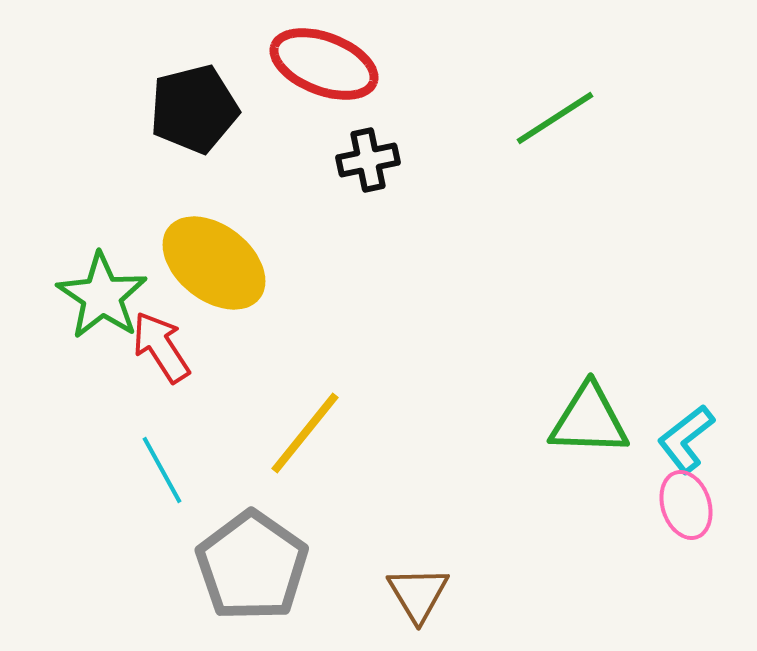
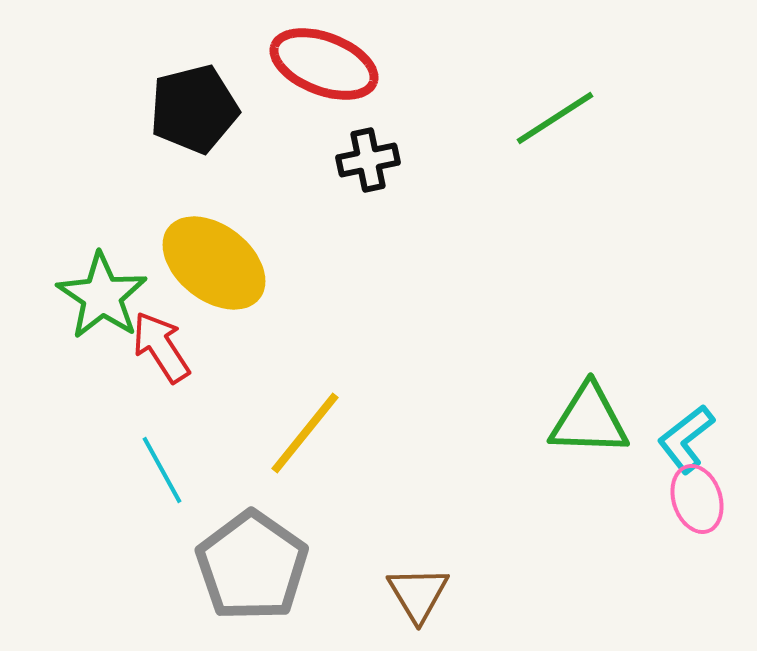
pink ellipse: moved 11 px right, 6 px up
